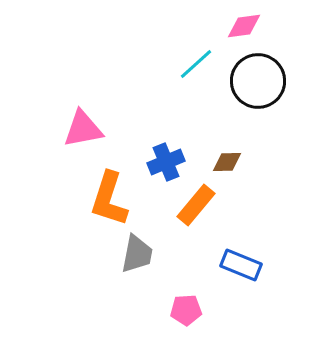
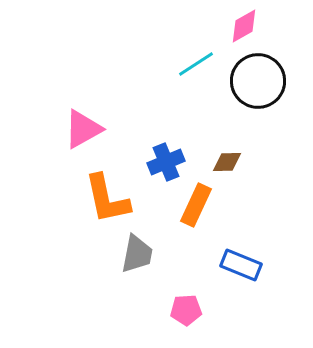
pink diamond: rotated 21 degrees counterclockwise
cyan line: rotated 9 degrees clockwise
pink triangle: rotated 18 degrees counterclockwise
orange L-shape: moved 2 px left; rotated 30 degrees counterclockwise
orange rectangle: rotated 15 degrees counterclockwise
